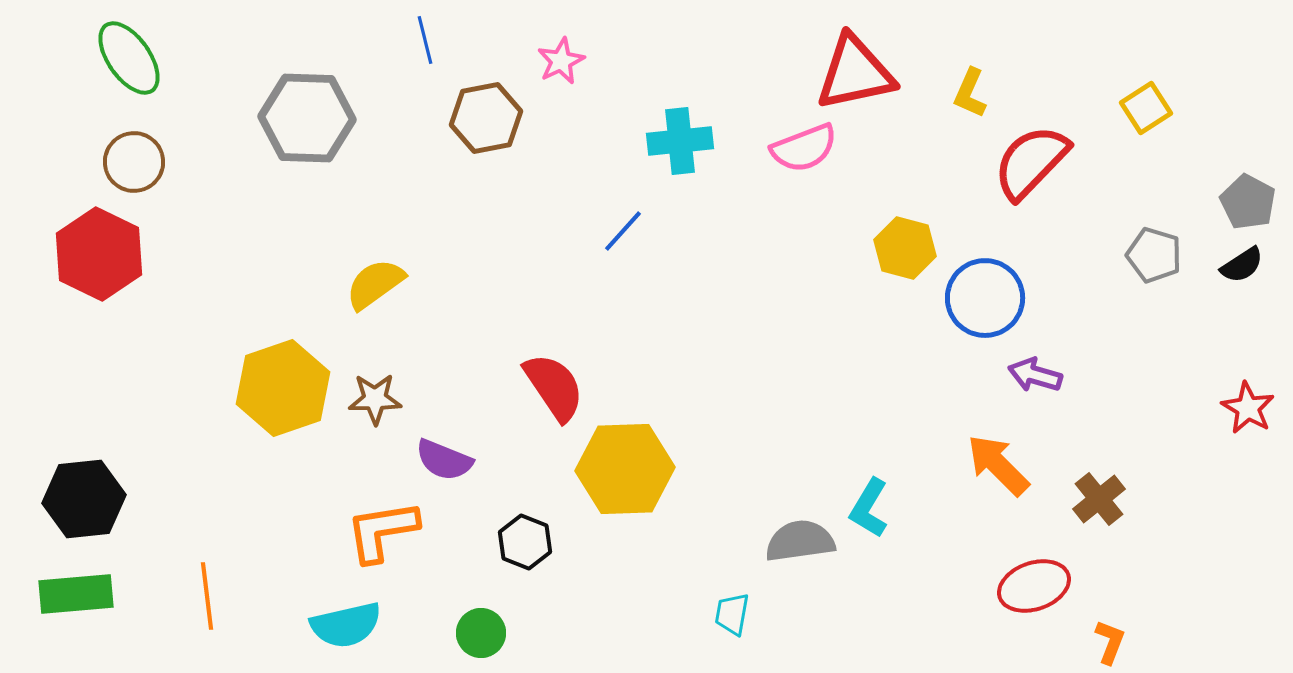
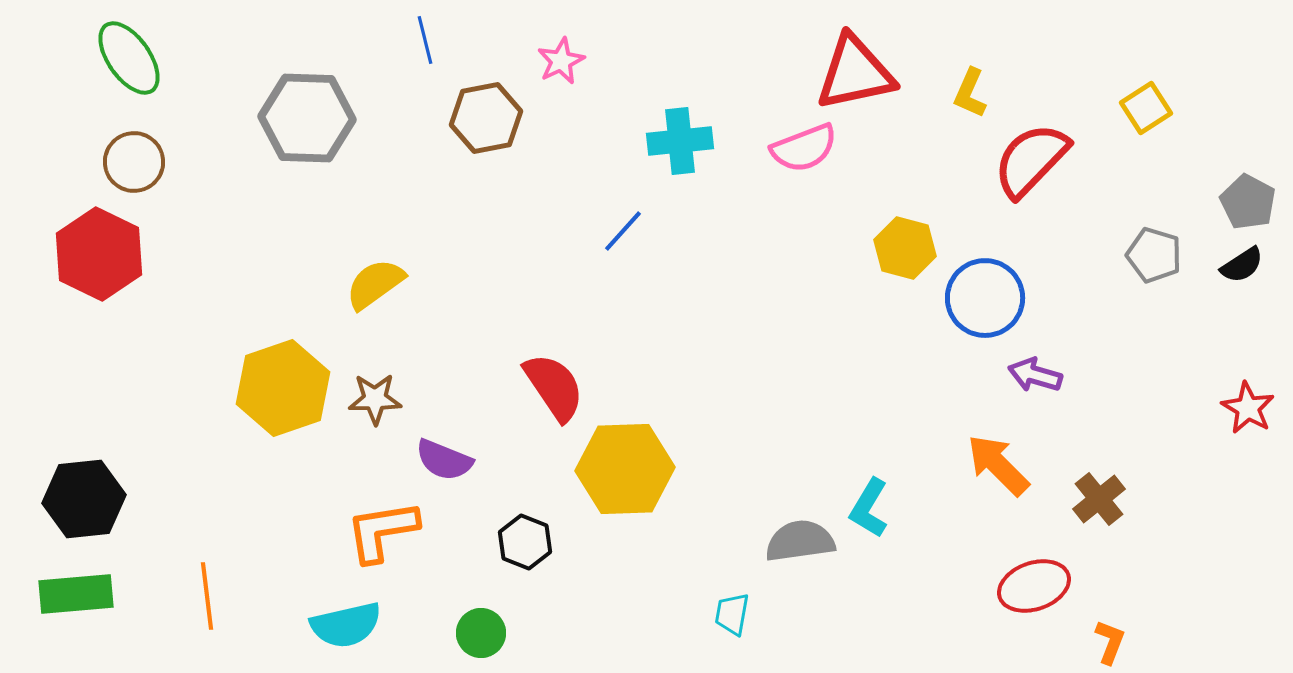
red semicircle at (1031, 162): moved 2 px up
